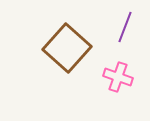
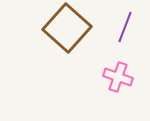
brown square: moved 20 px up
